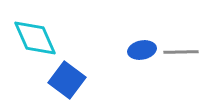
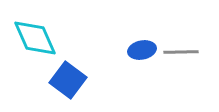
blue square: moved 1 px right
